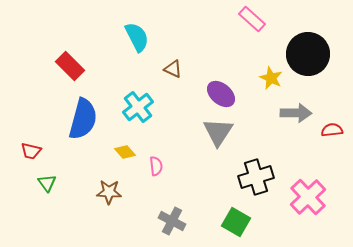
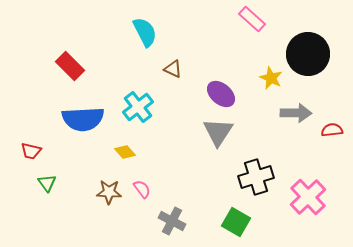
cyan semicircle: moved 8 px right, 5 px up
blue semicircle: rotated 72 degrees clockwise
pink semicircle: moved 14 px left, 23 px down; rotated 30 degrees counterclockwise
